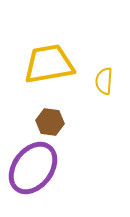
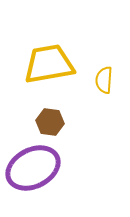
yellow semicircle: moved 1 px up
purple ellipse: rotated 26 degrees clockwise
